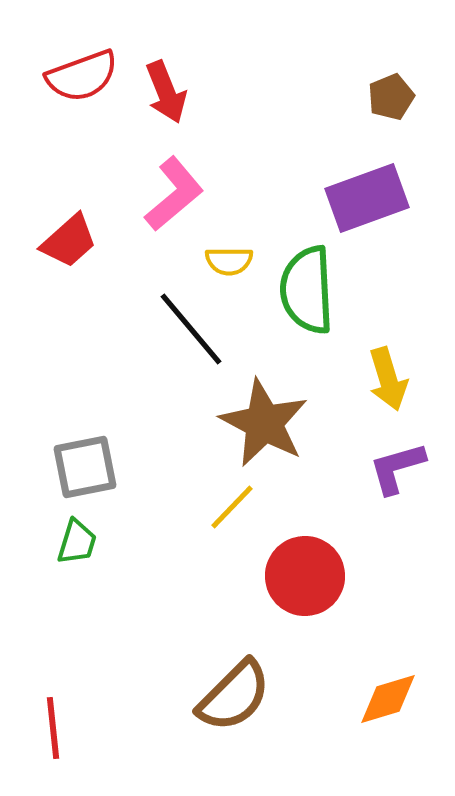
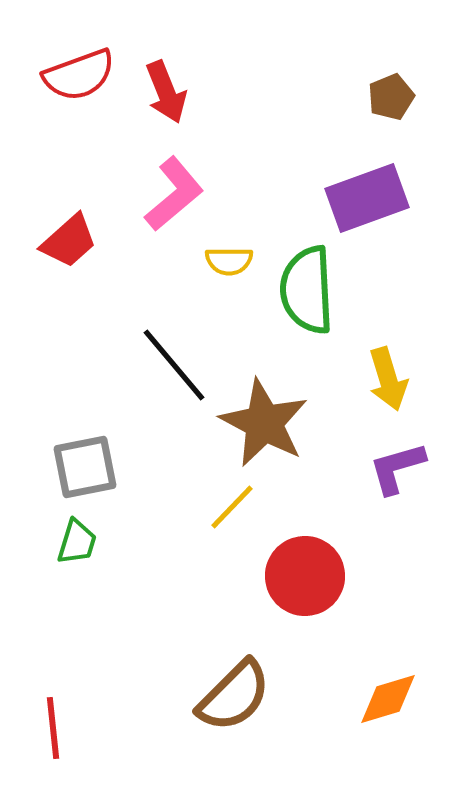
red semicircle: moved 3 px left, 1 px up
black line: moved 17 px left, 36 px down
